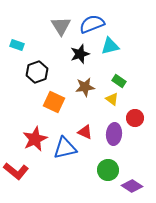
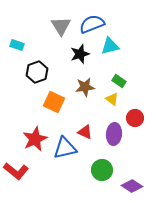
green circle: moved 6 px left
